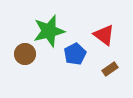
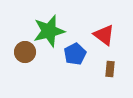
brown circle: moved 2 px up
brown rectangle: rotated 49 degrees counterclockwise
